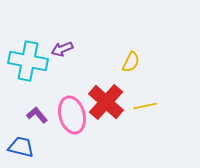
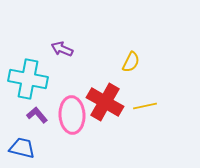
purple arrow: rotated 45 degrees clockwise
cyan cross: moved 18 px down
red cross: moved 1 px left; rotated 12 degrees counterclockwise
pink ellipse: rotated 12 degrees clockwise
blue trapezoid: moved 1 px right, 1 px down
